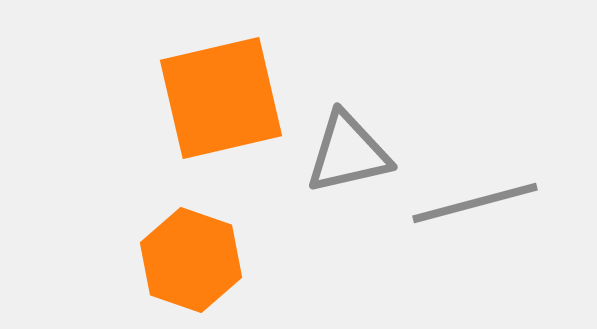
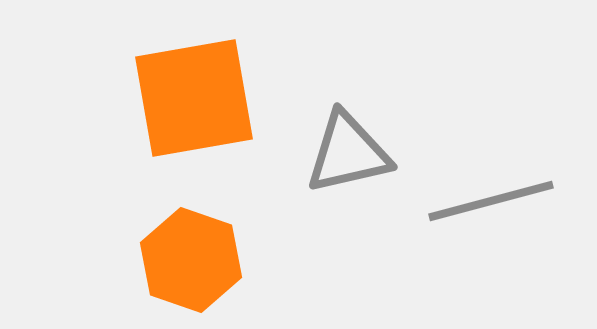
orange square: moved 27 px left; rotated 3 degrees clockwise
gray line: moved 16 px right, 2 px up
